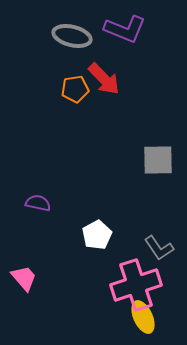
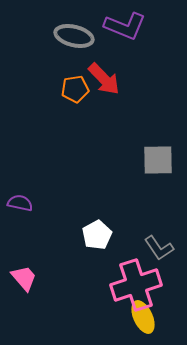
purple L-shape: moved 3 px up
gray ellipse: moved 2 px right
purple semicircle: moved 18 px left
